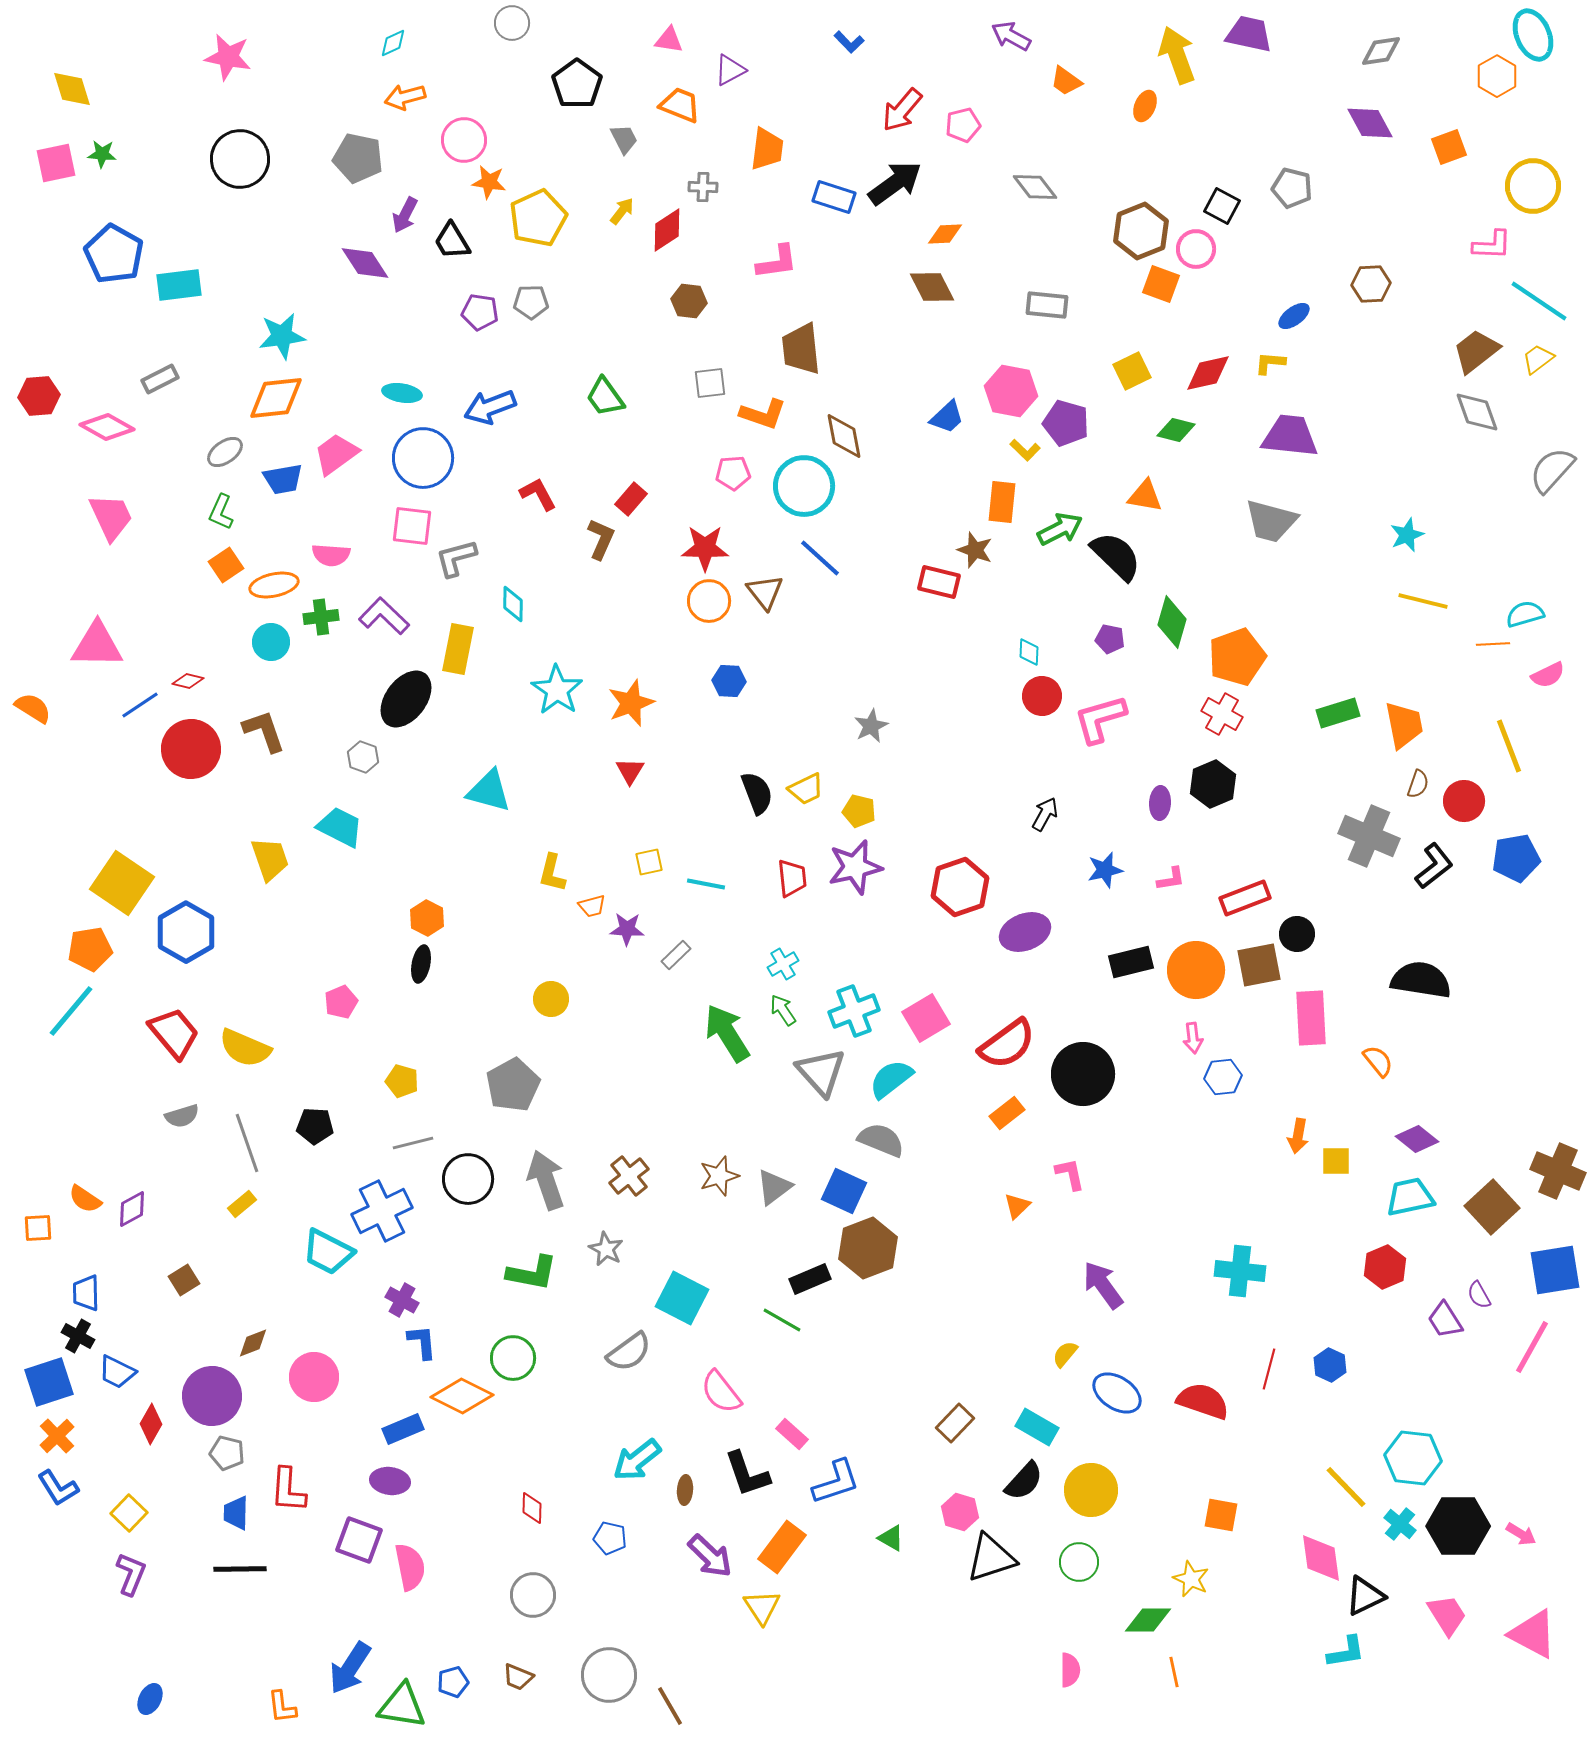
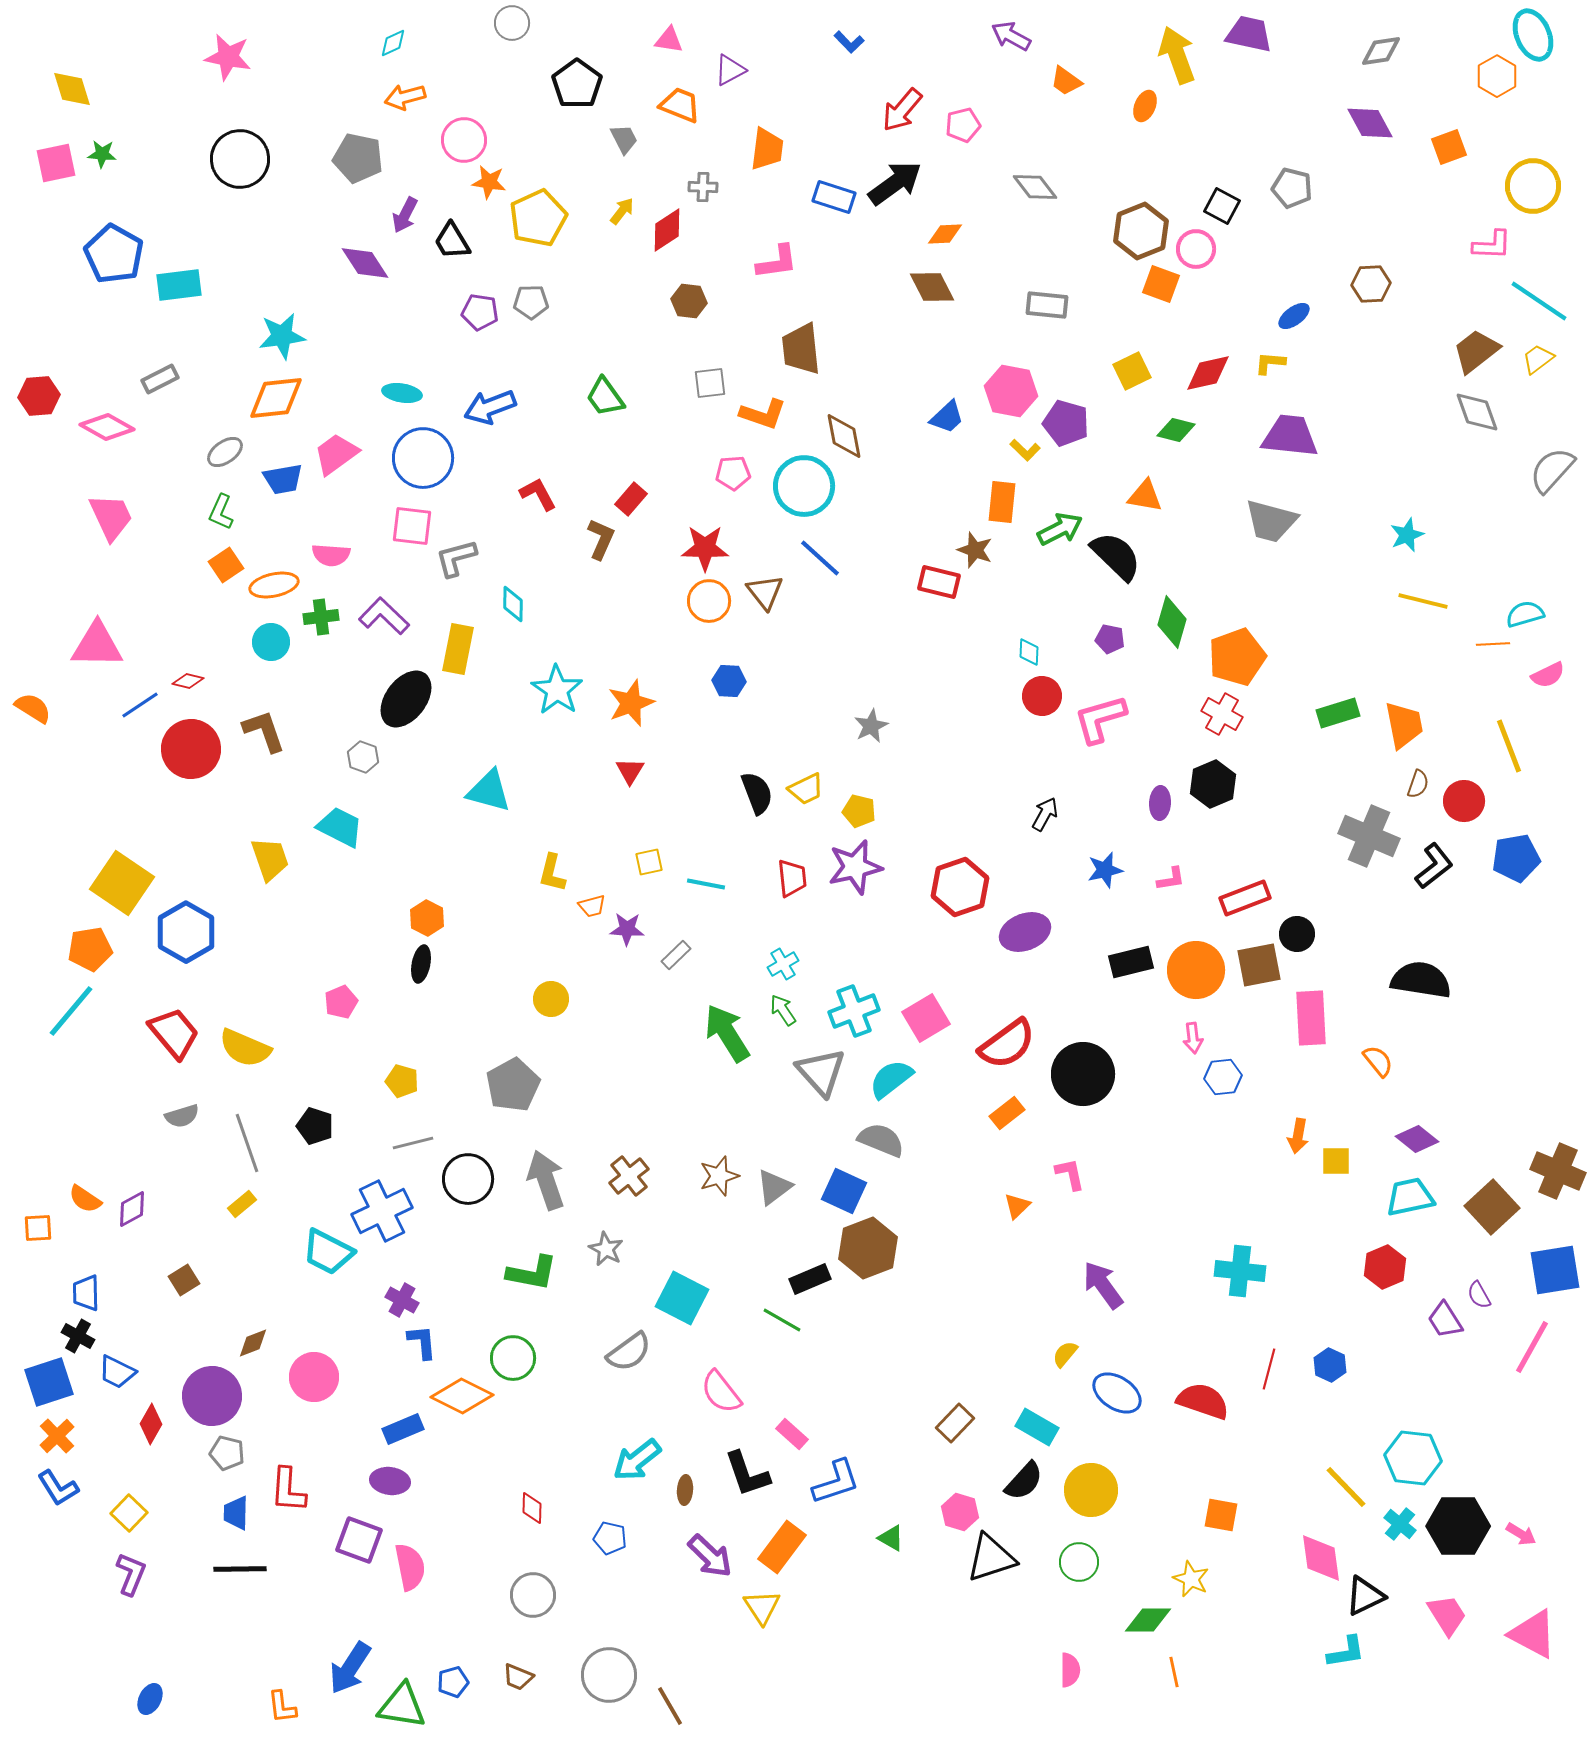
black pentagon at (315, 1126): rotated 15 degrees clockwise
